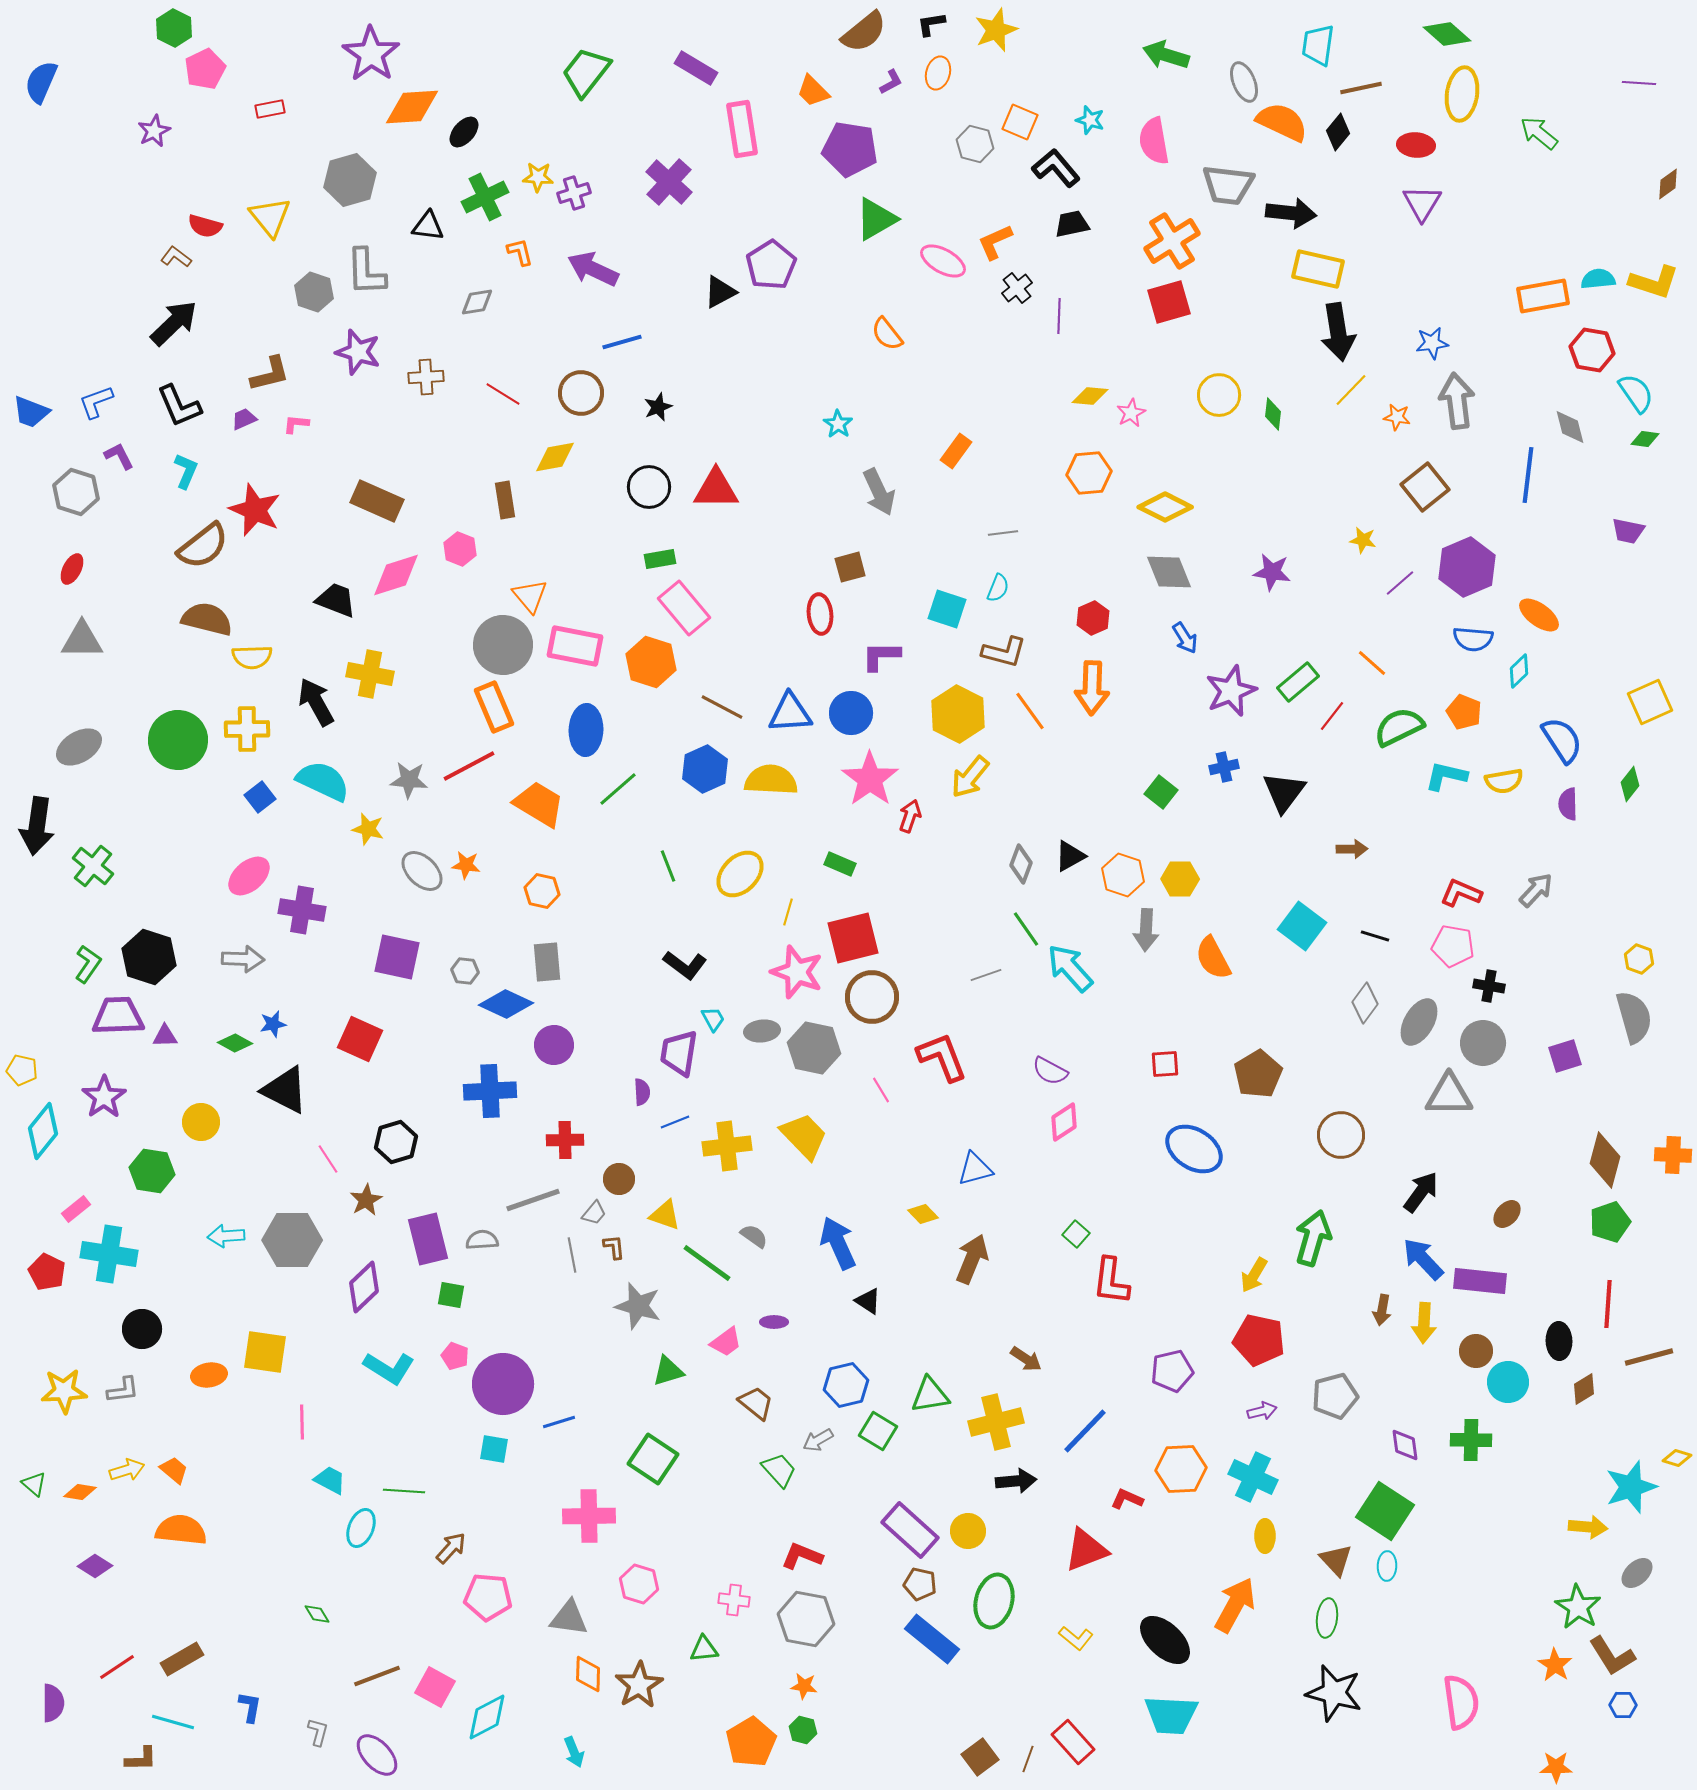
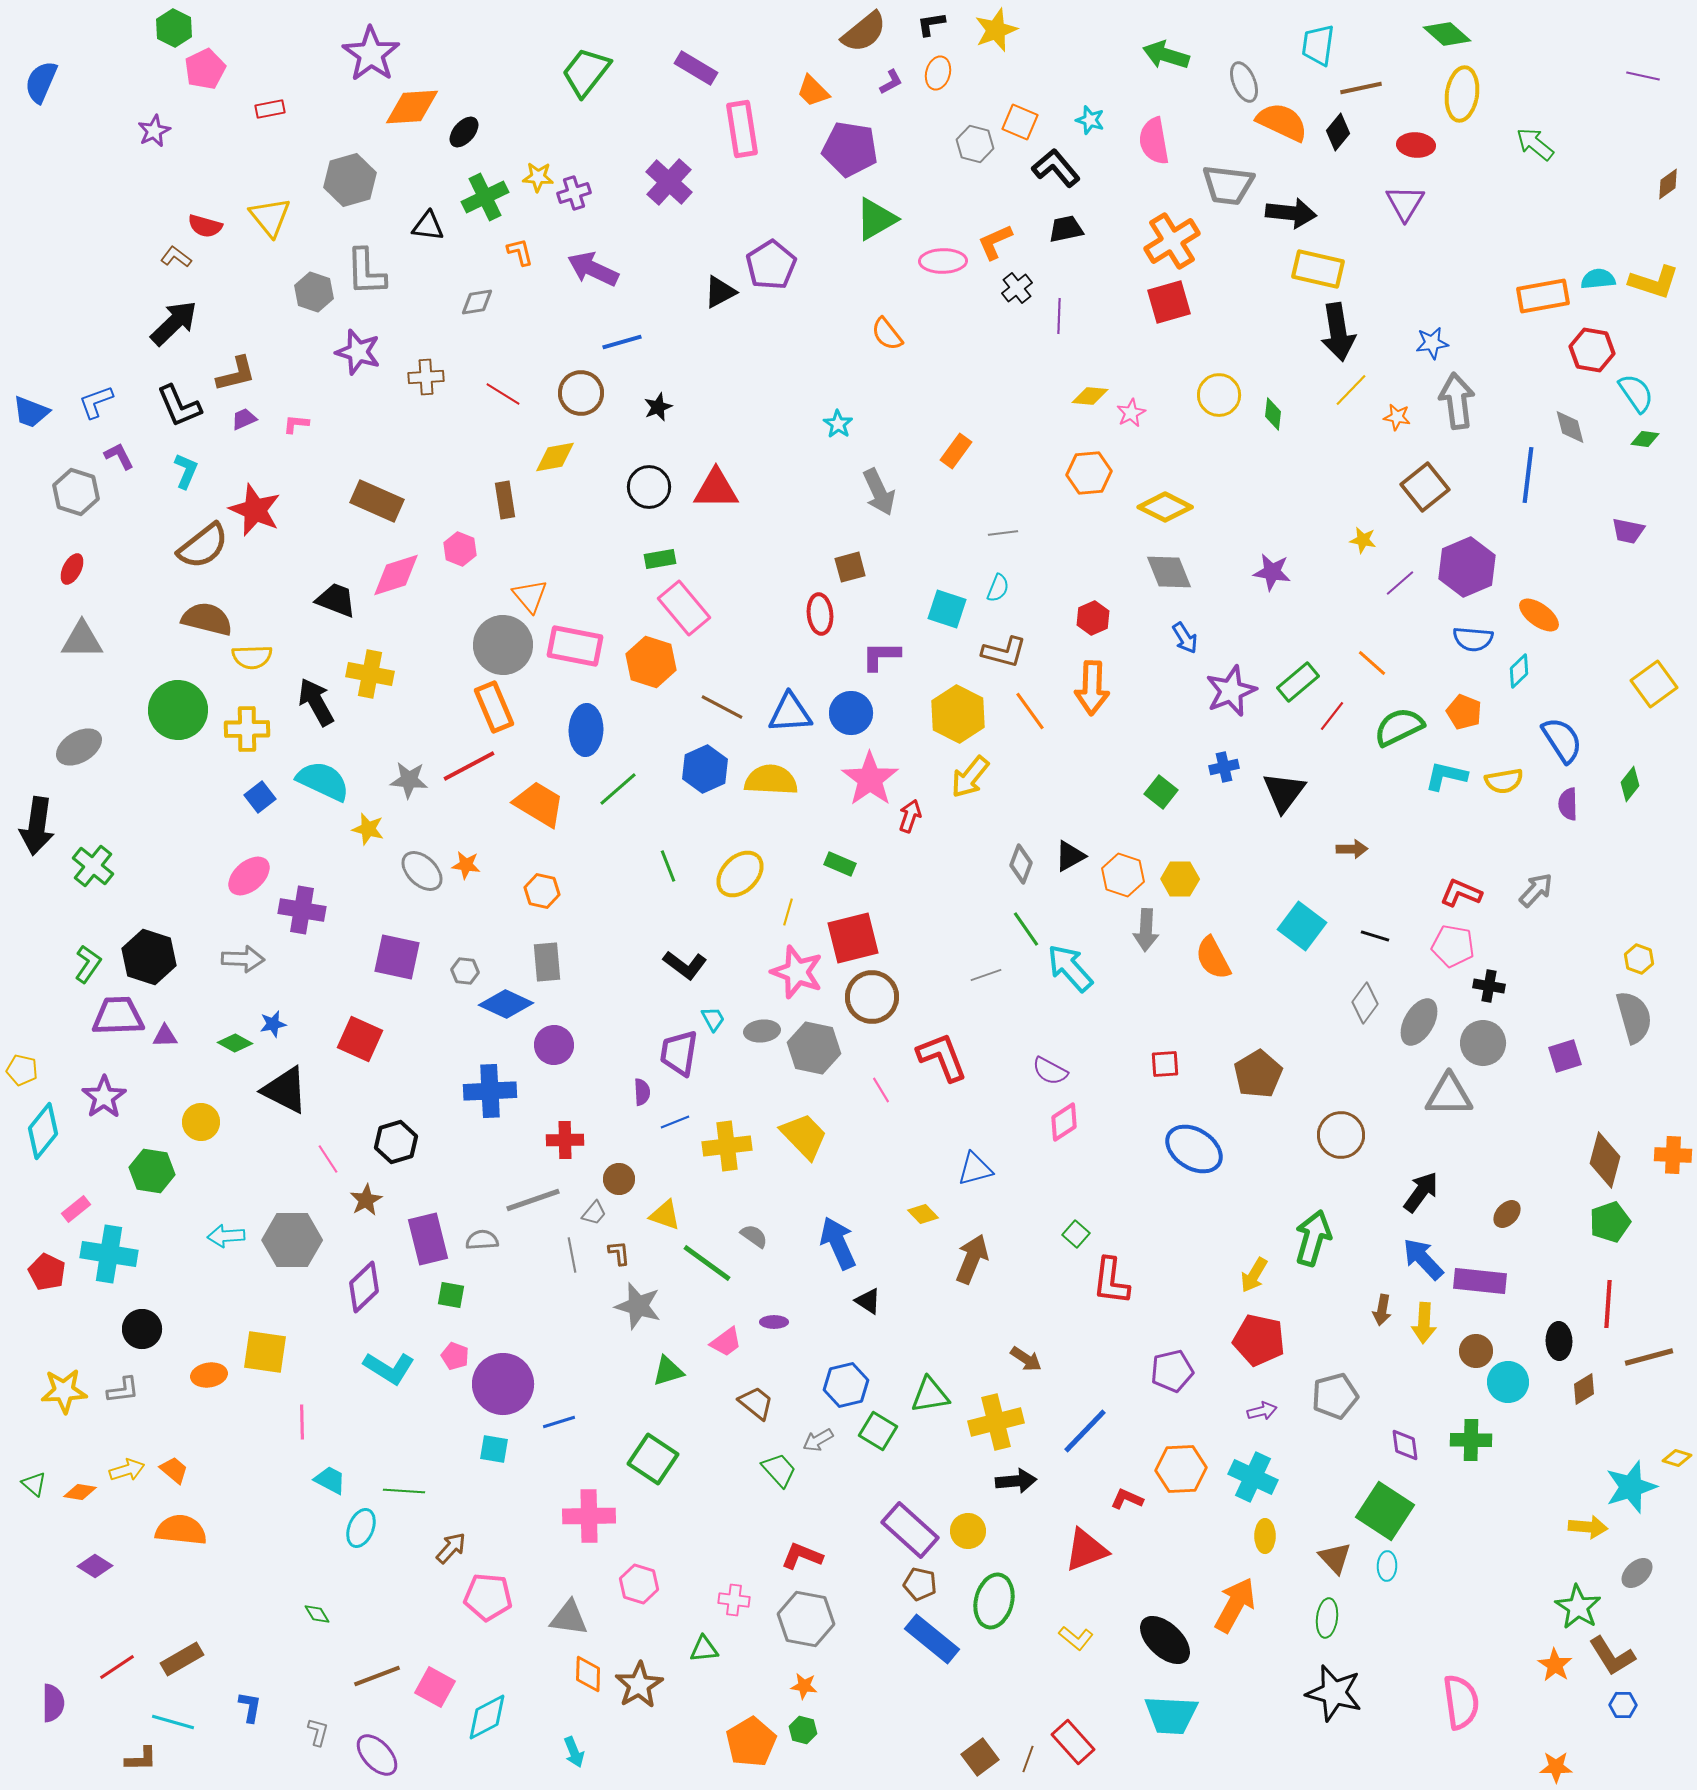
purple line at (1639, 83): moved 4 px right, 7 px up; rotated 8 degrees clockwise
green arrow at (1539, 133): moved 4 px left, 11 px down
purple triangle at (1422, 203): moved 17 px left
black trapezoid at (1072, 224): moved 6 px left, 5 px down
pink ellipse at (943, 261): rotated 30 degrees counterclockwise
brown L-shape at (270, 374): moved 34 px left
yellow square at (1650, 702): moved 4 px right, 18 px up; rotated 12 degrees counterclockwise
green circle at (178, 740): moved 30 px up
brown L-shape at (614, 1247): moved 5 px right, 6 px down
brown triangle at (1336, 1560): moved 1 px left, 2 px up
